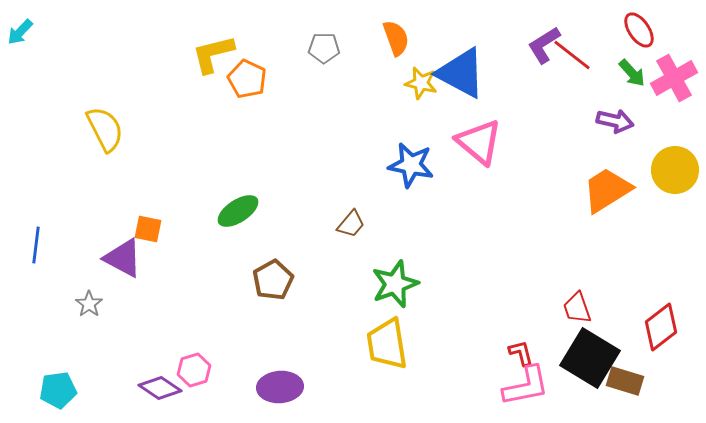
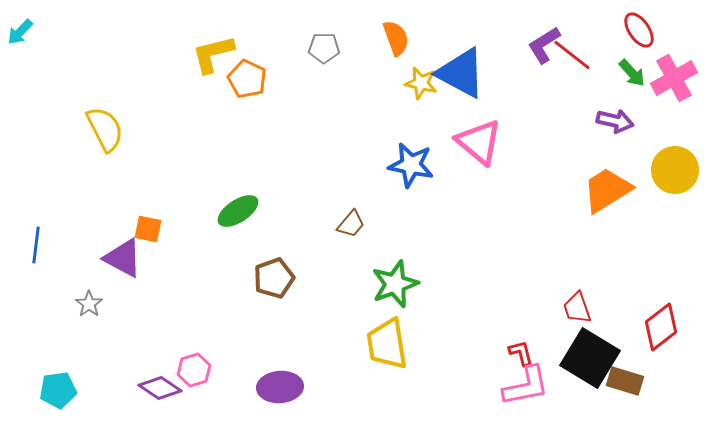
brown pentagon: moved 1 px right, 2 px up; rotated 9 degrees clockwise
